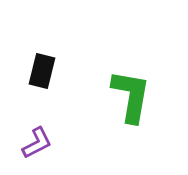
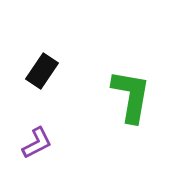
black rectangle: rotated 20 degrees clockwise
